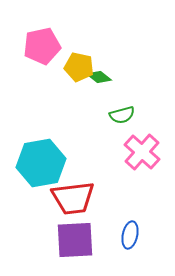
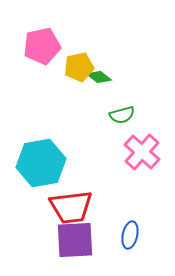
yellow pentagon: rotated 24 degrees counterclockwise
red trapezoid: moved 2 px left, 9 px down
